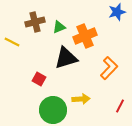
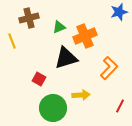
blue star: moved 2 px right
brown cross: moved 6 px left, 4 px up
yellow line: moved 1 px up; rotated 42 degrees clockwise
yellow arrow: moved 4 px up
green circle: moved 2 px up
